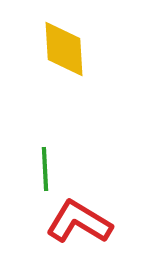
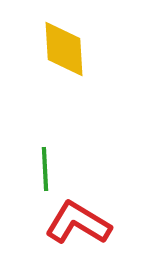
red L-shape: moved 1 px left, 1 px down
